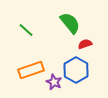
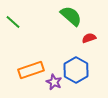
green semicircle: moved 1 px right, 7 px up; rotated 10 degrees counterclockwise
green line: moved 13 px left, 8 px up
red semicircle: moved 4 px right, 6 px up
